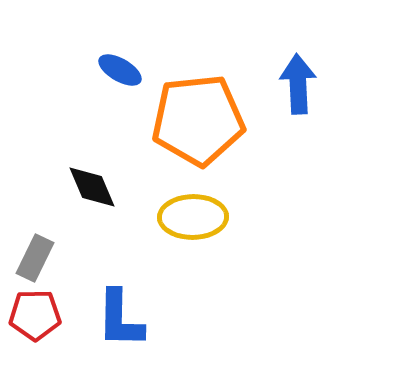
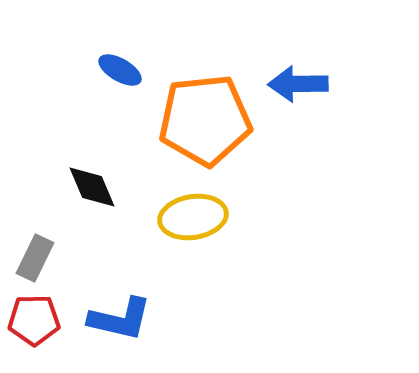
blue arrow: rotated 88 degrees counterclockwise
orange pentagon: moved 7 px right
yellow ellipse: rotated 8 degrees counterclockwise
red pentagon: moved 1 px left, 5 px down
blue L-shape: rotated 78 degrees counterclockwise
